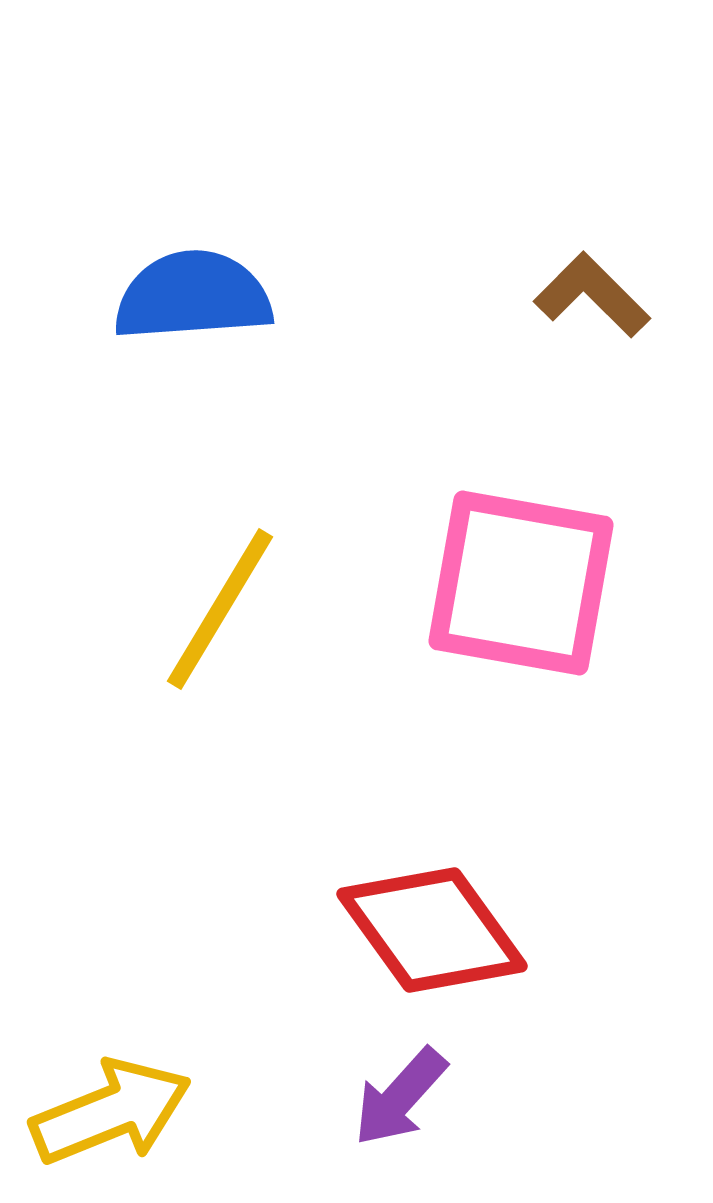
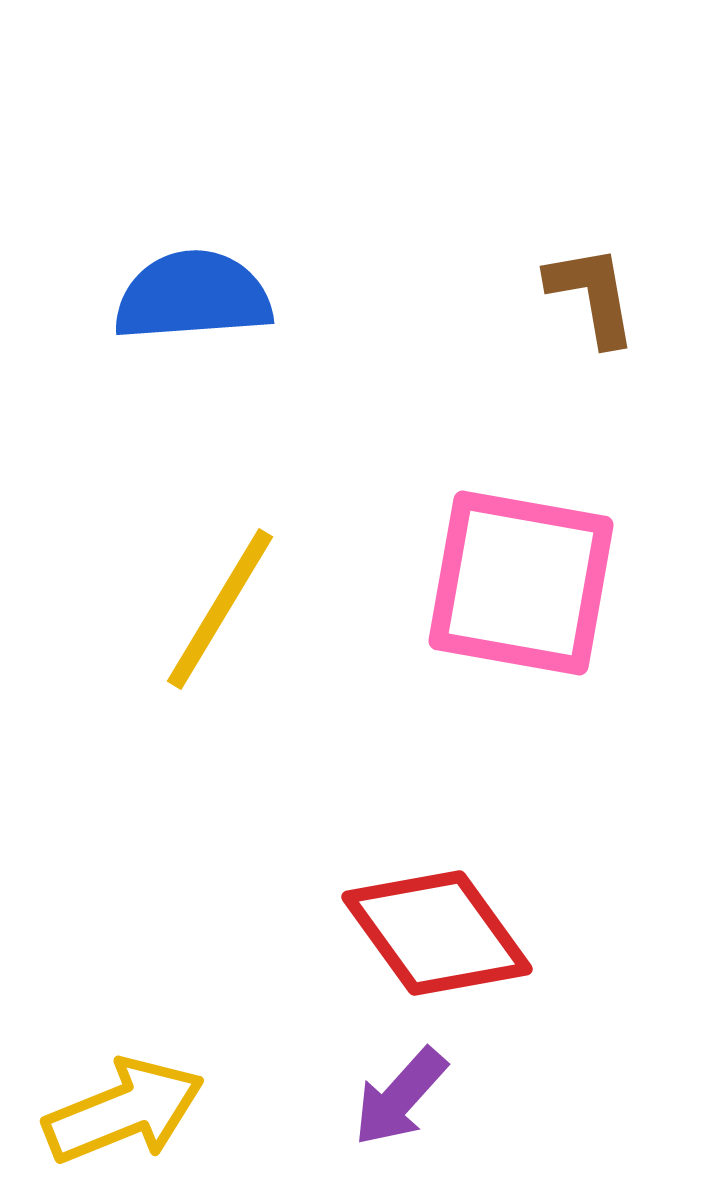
brown L-shape: rotated 35 degrees clockwise
red diamond: moved 5 px right, 3 px down
yellow arrow: moved 13 px right, 1 px up
